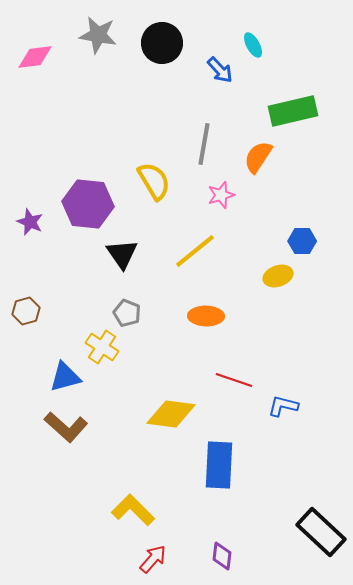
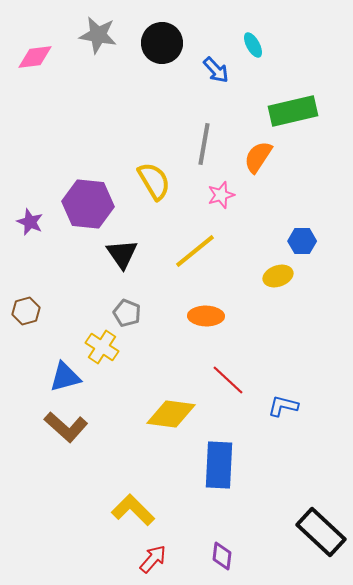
blue arrow: moved 4 px left
red line: moved 6 px left; rotated 24 degrees clockwise
